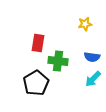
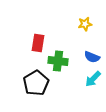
blue semicircle: rotated 14 degrees clockwise
